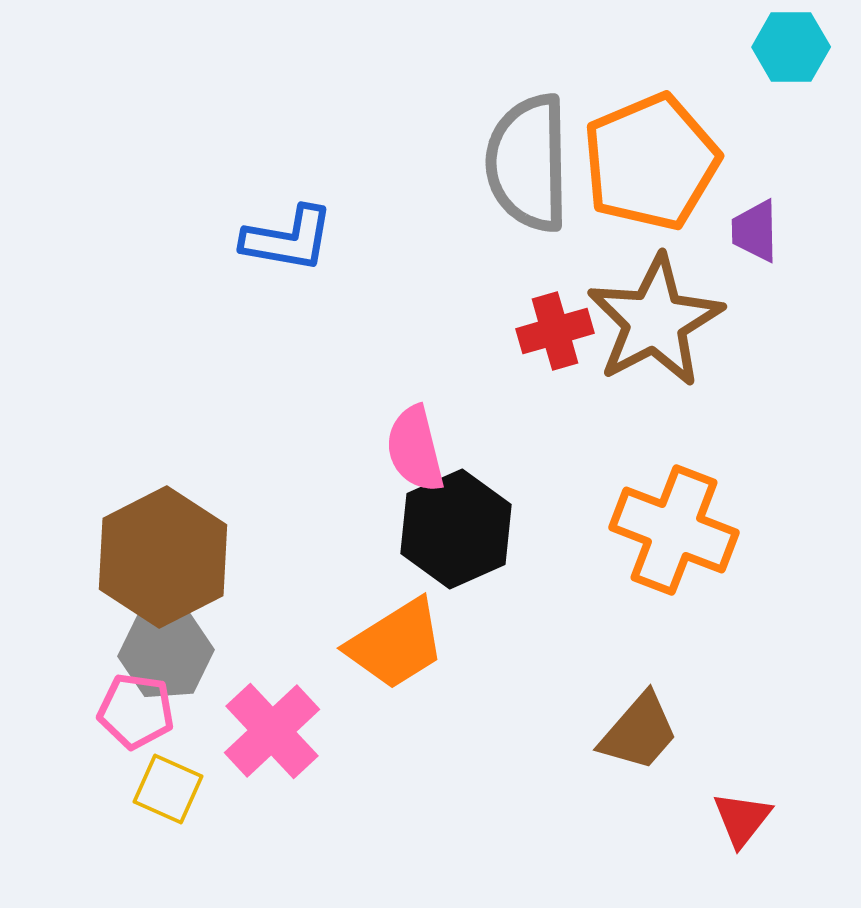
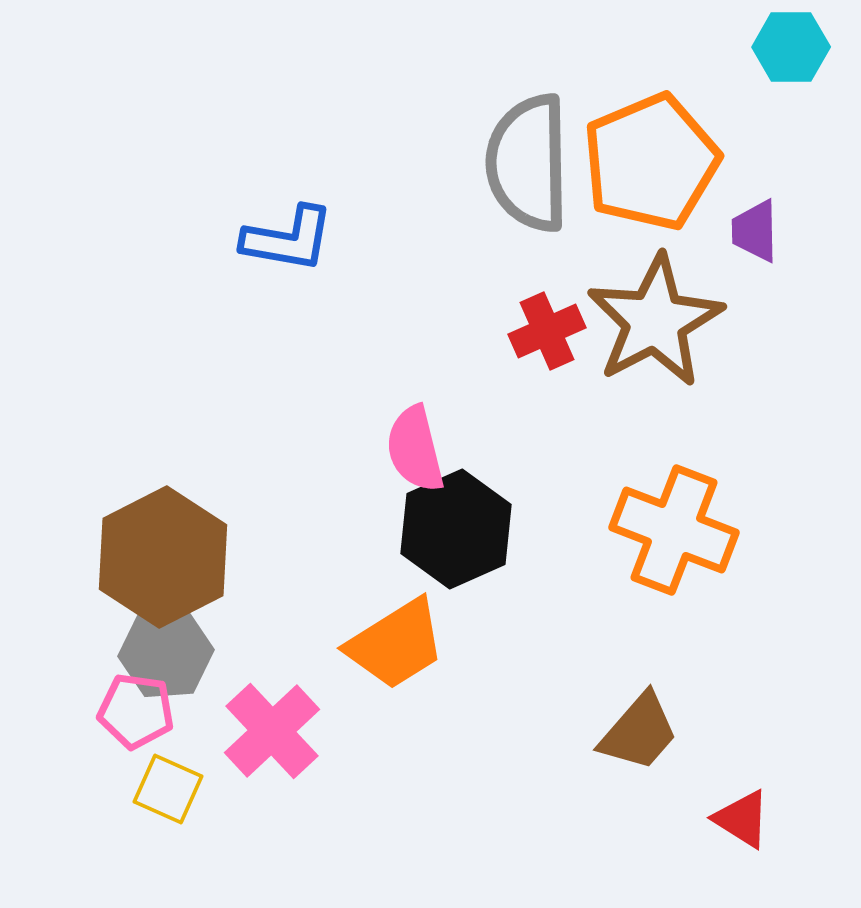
red cross: moved 8 px left; rotated 8 degrees counterclockwise
red triangle: rotated 36 degrees counterclockwise
